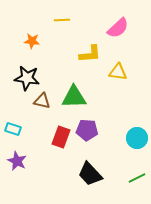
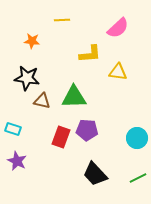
black trapezoid: moved 5 px right
green line: moved 1 px right
